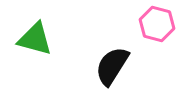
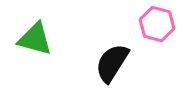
black semicircle: moved 3 px up
